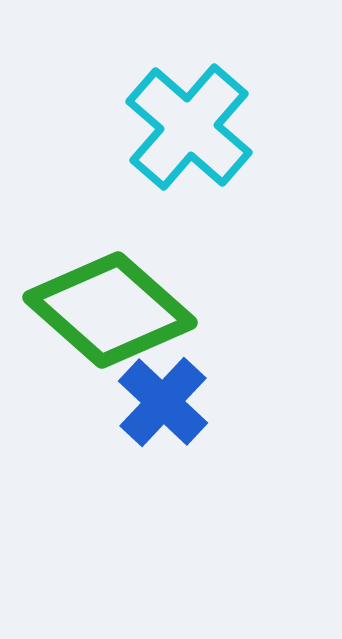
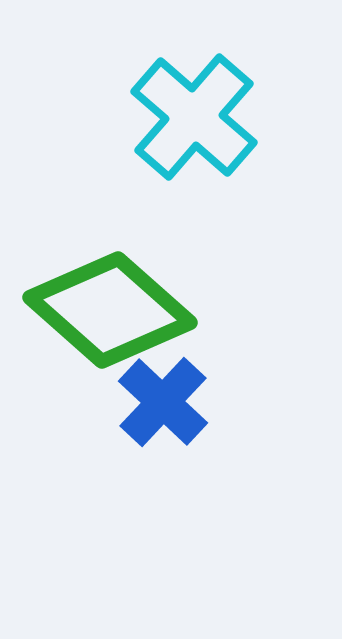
cyan cross: moved 5 px right, 10 px up
